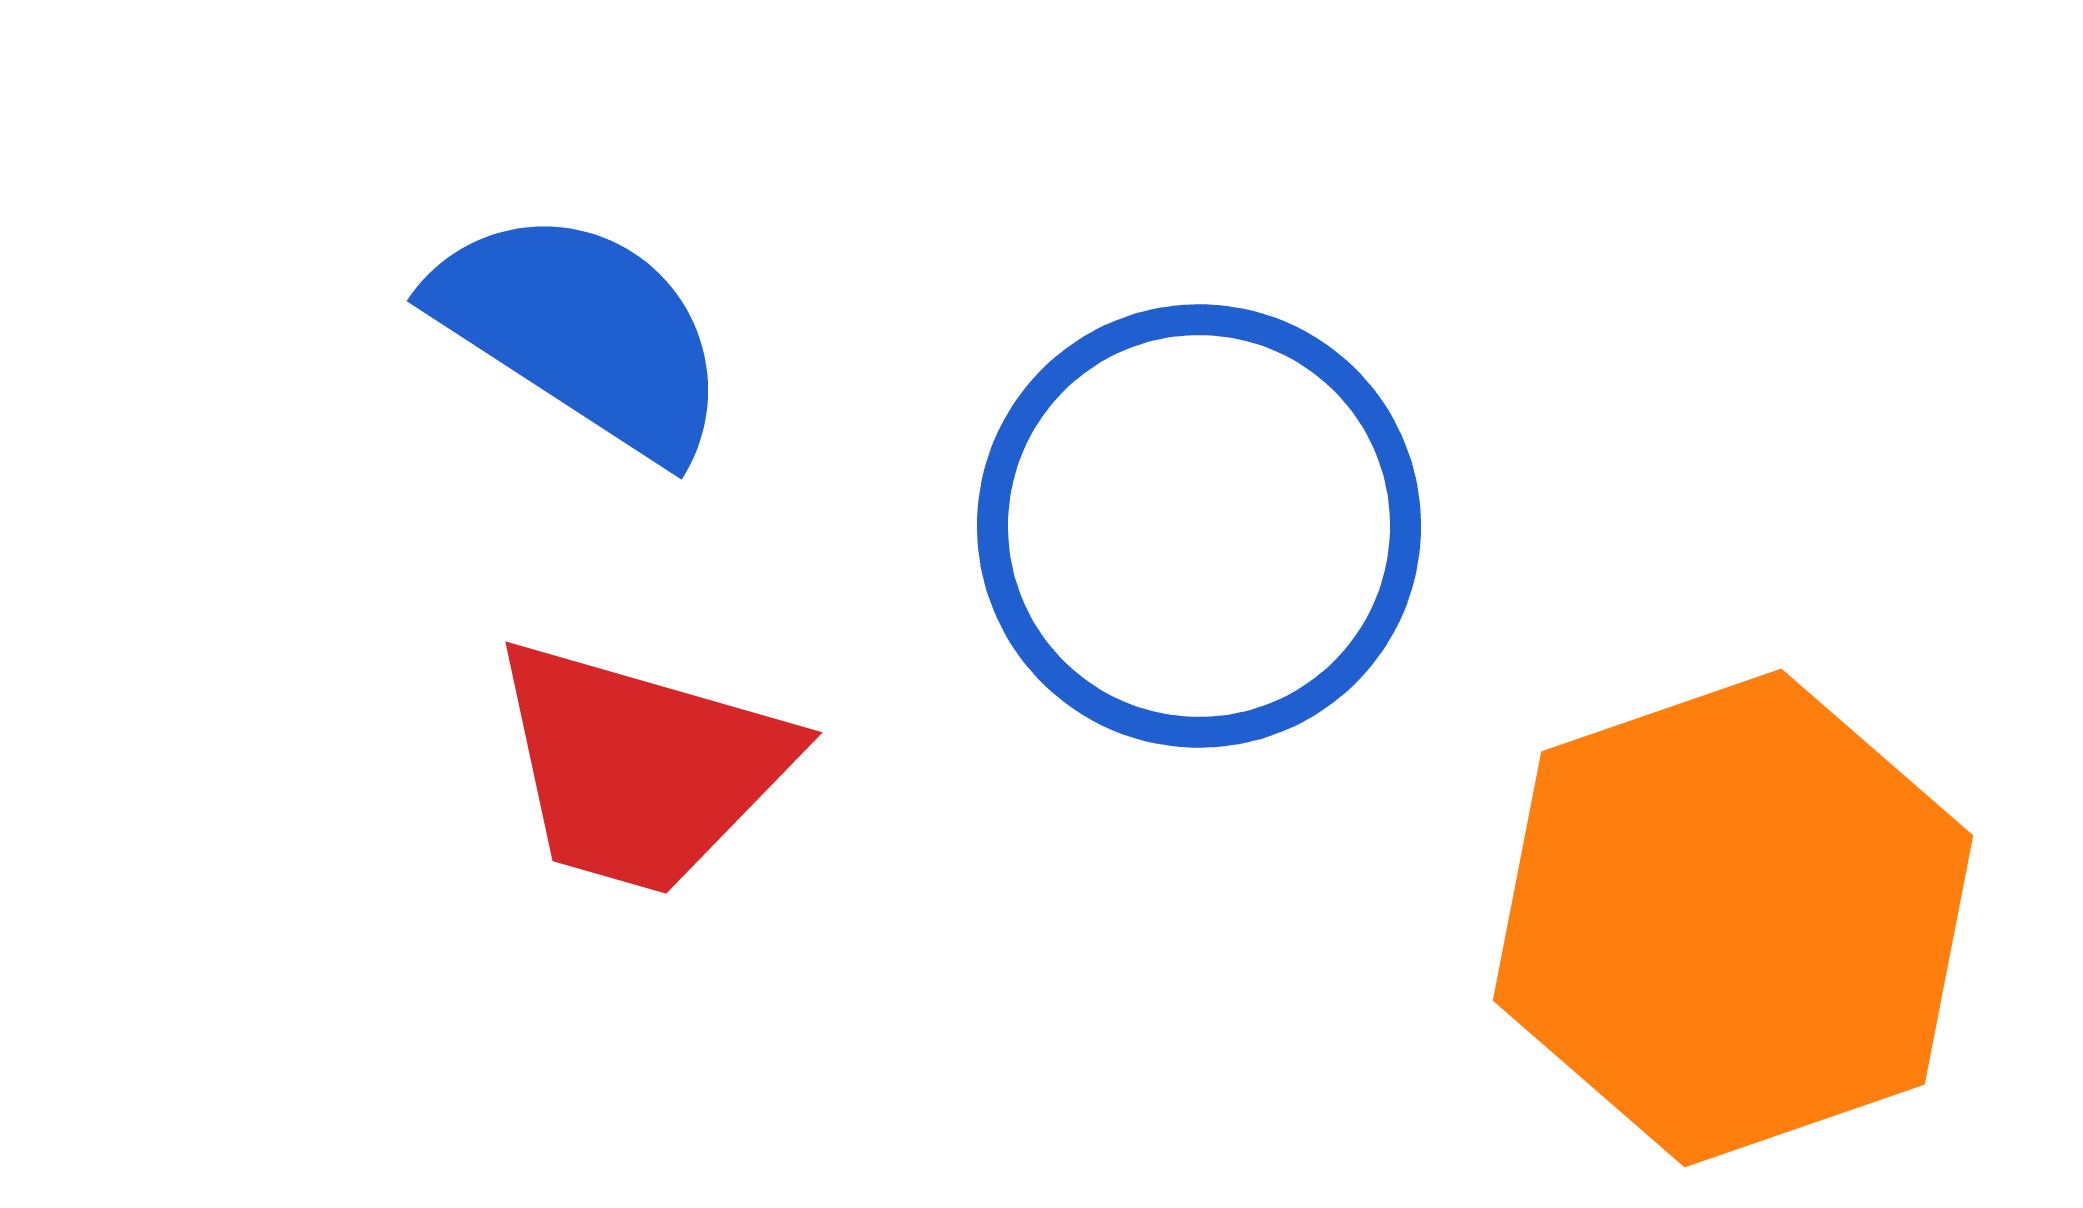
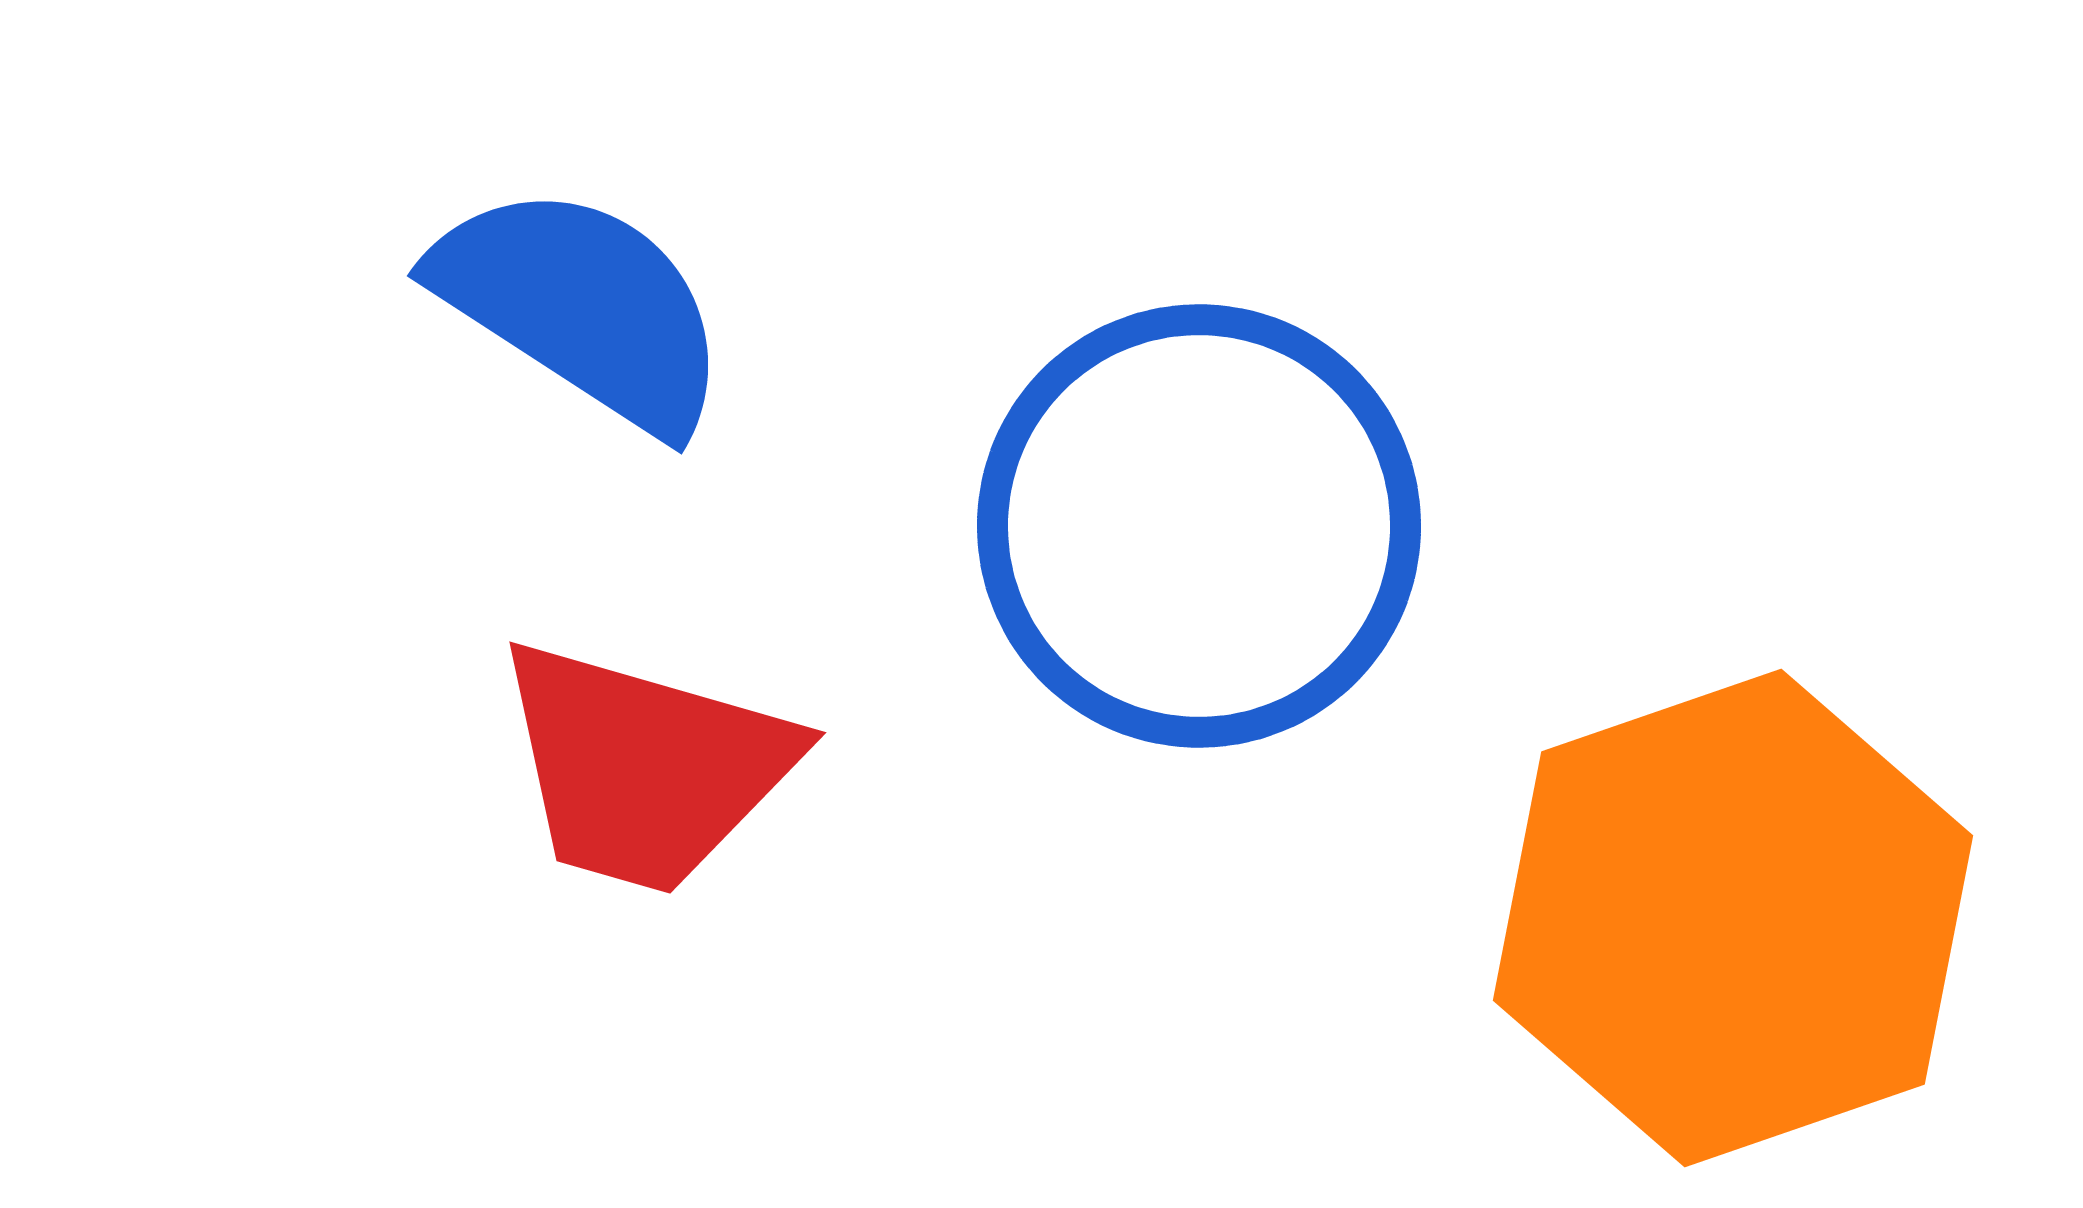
blue semicircle: moved 25 px up
red trapezoid: moved 4 px right
